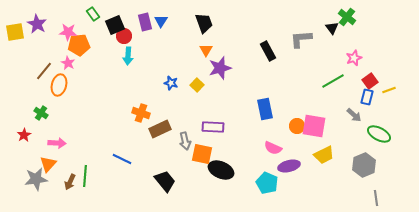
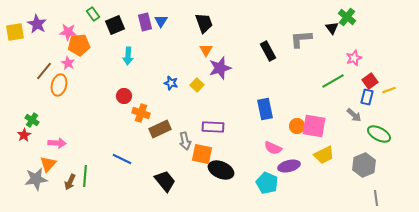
red circle at (124, 36): moved 60 px down
green cross at (41, 113): moved 9 px left, 7 px down
